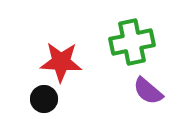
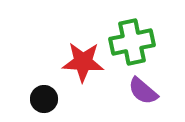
red star: moved 22 px right
purple semicircle: moved 5 px left
